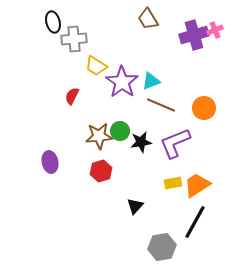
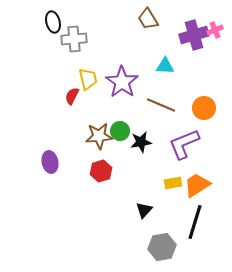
yellow trapezoid: moved 8 px left, 13 px down; rotated 135 degrees counterclockwise
cyan triangle: moved 14 px right, 15 px up; rotated 24 degrees clockwise
purple L-shape: moved 9 px right, 1 px down
black triangle: moved 9 px right, 4 px down
black line: rotated 12 degrees counterclockwise
